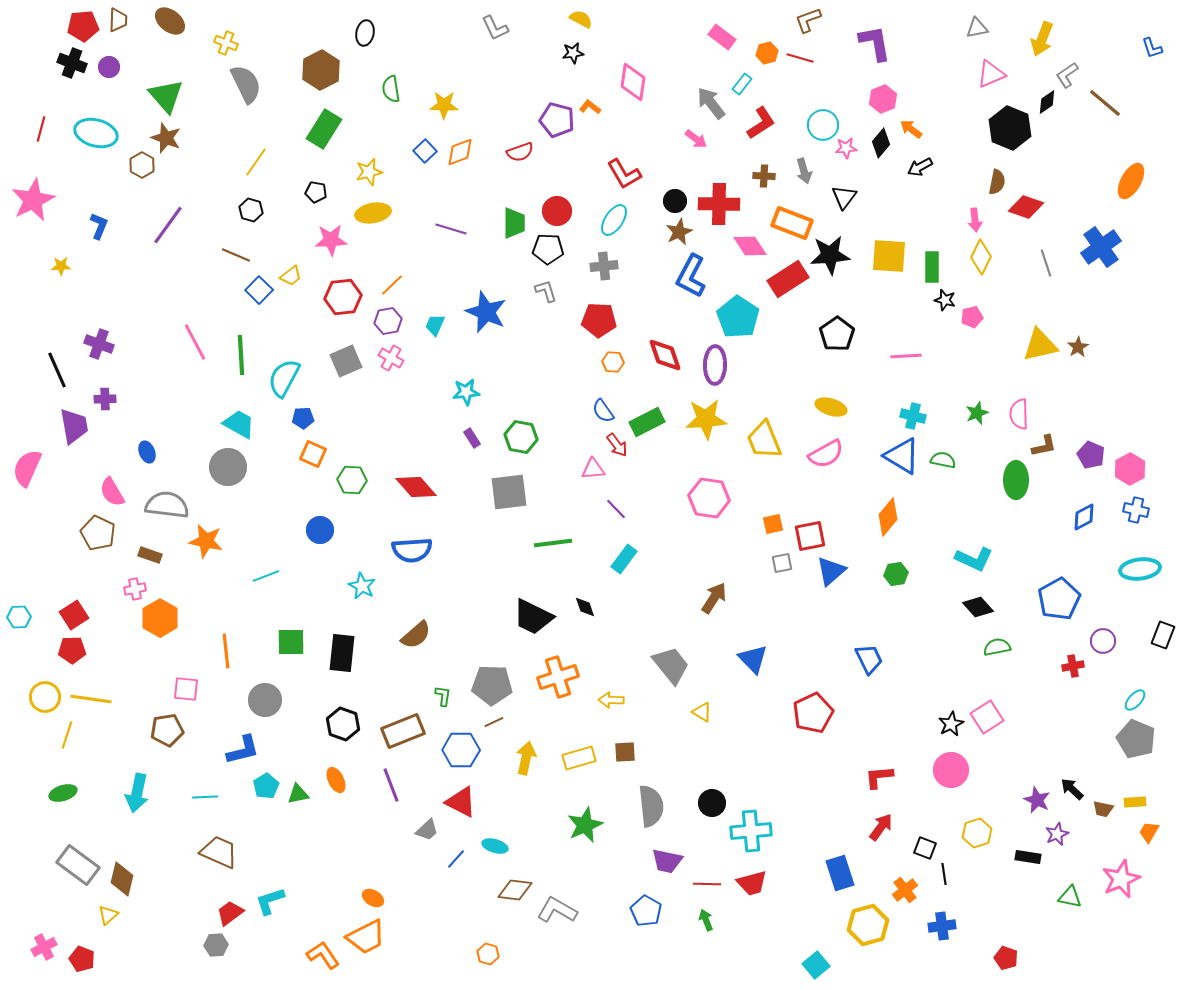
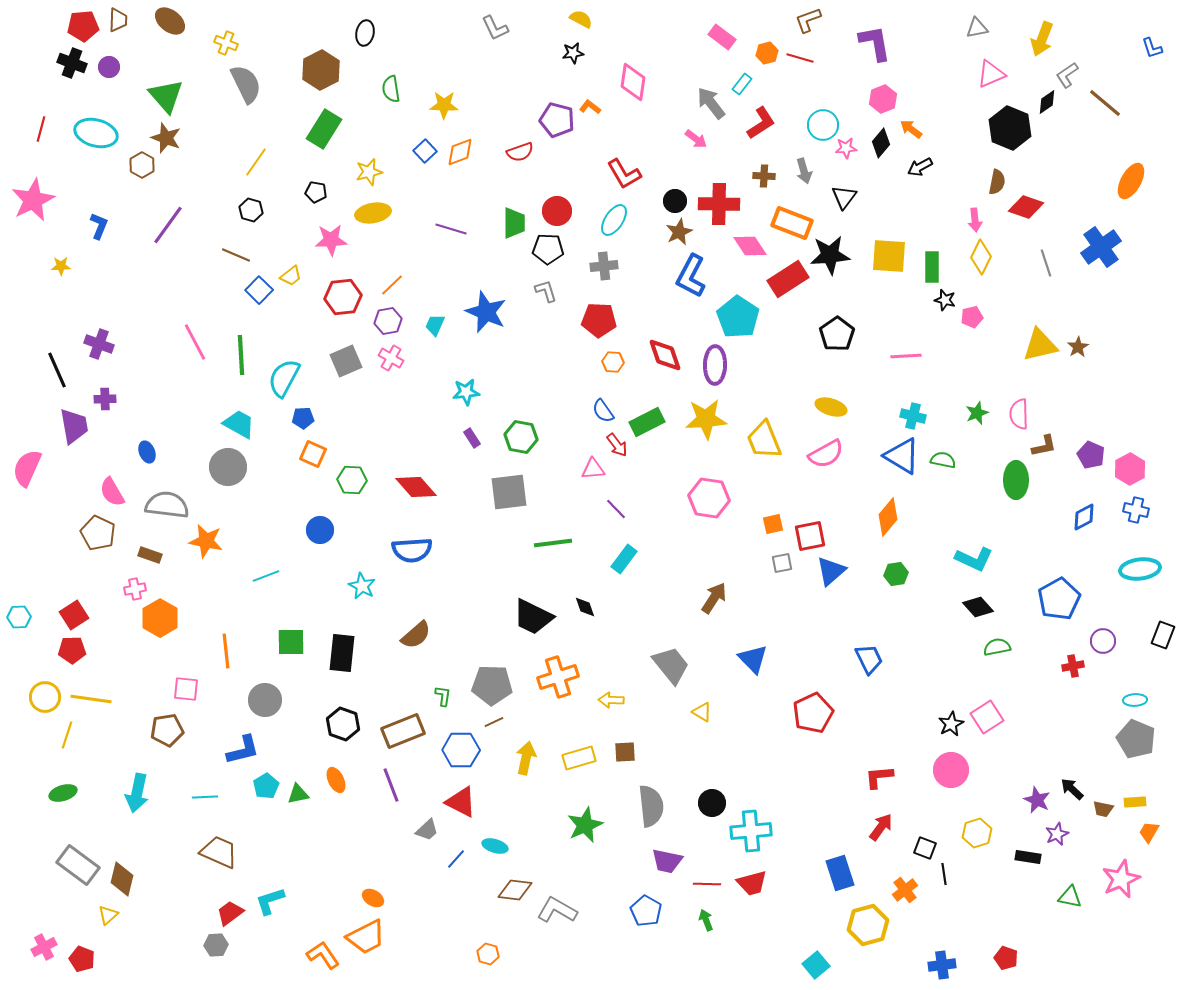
cyan ellipse at (1135, 700): rotated 45 degrees clockwise
blue cross at (942, 926): moved 39 px down
